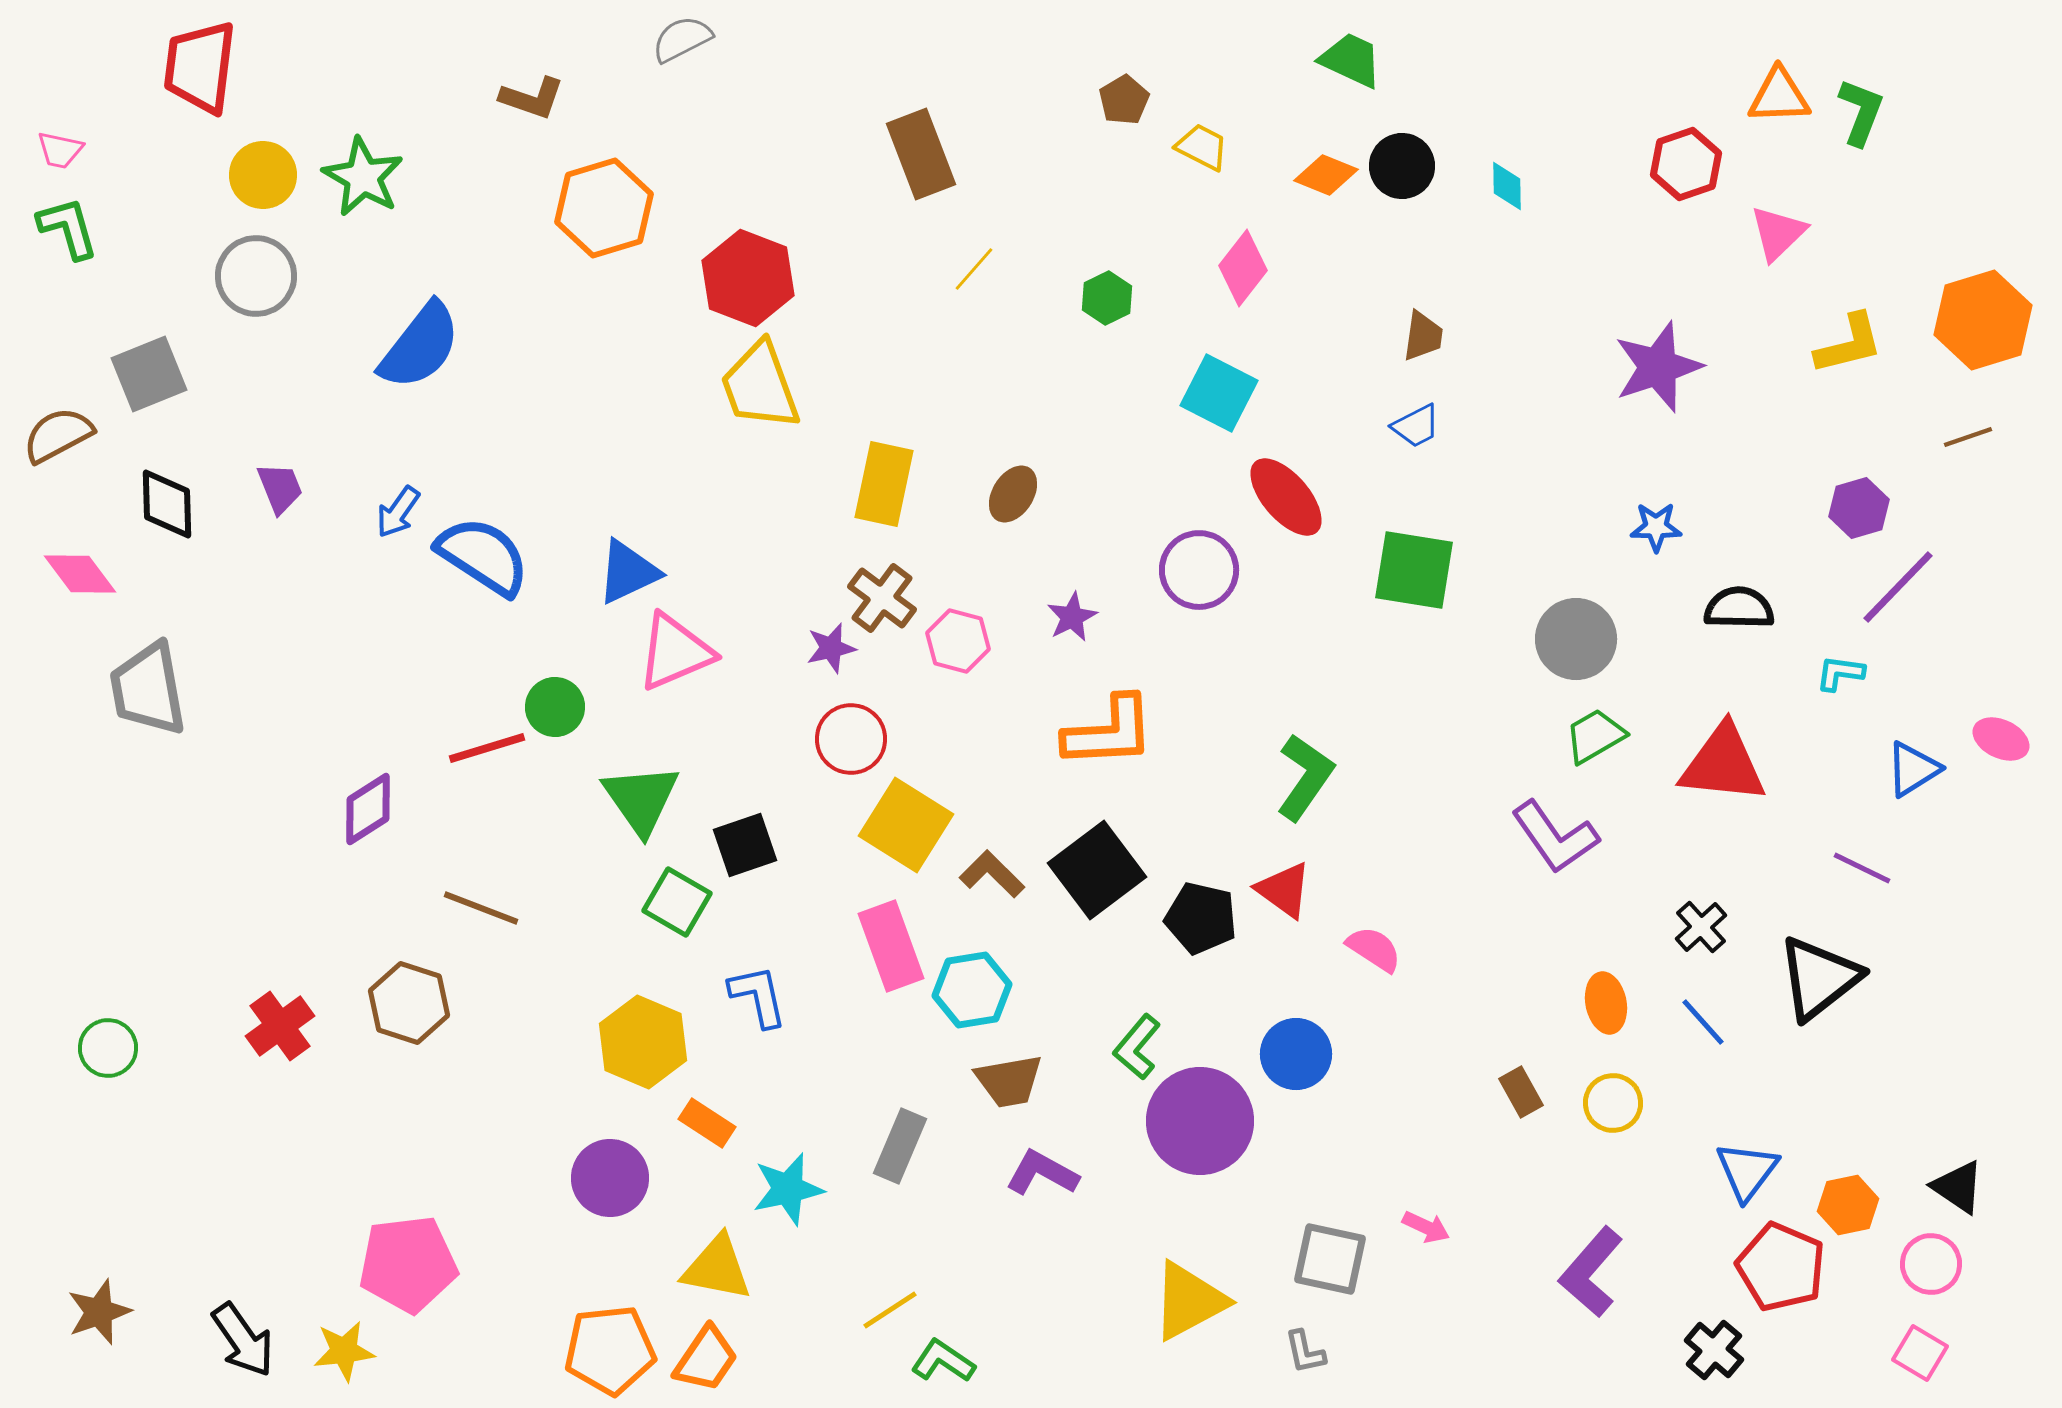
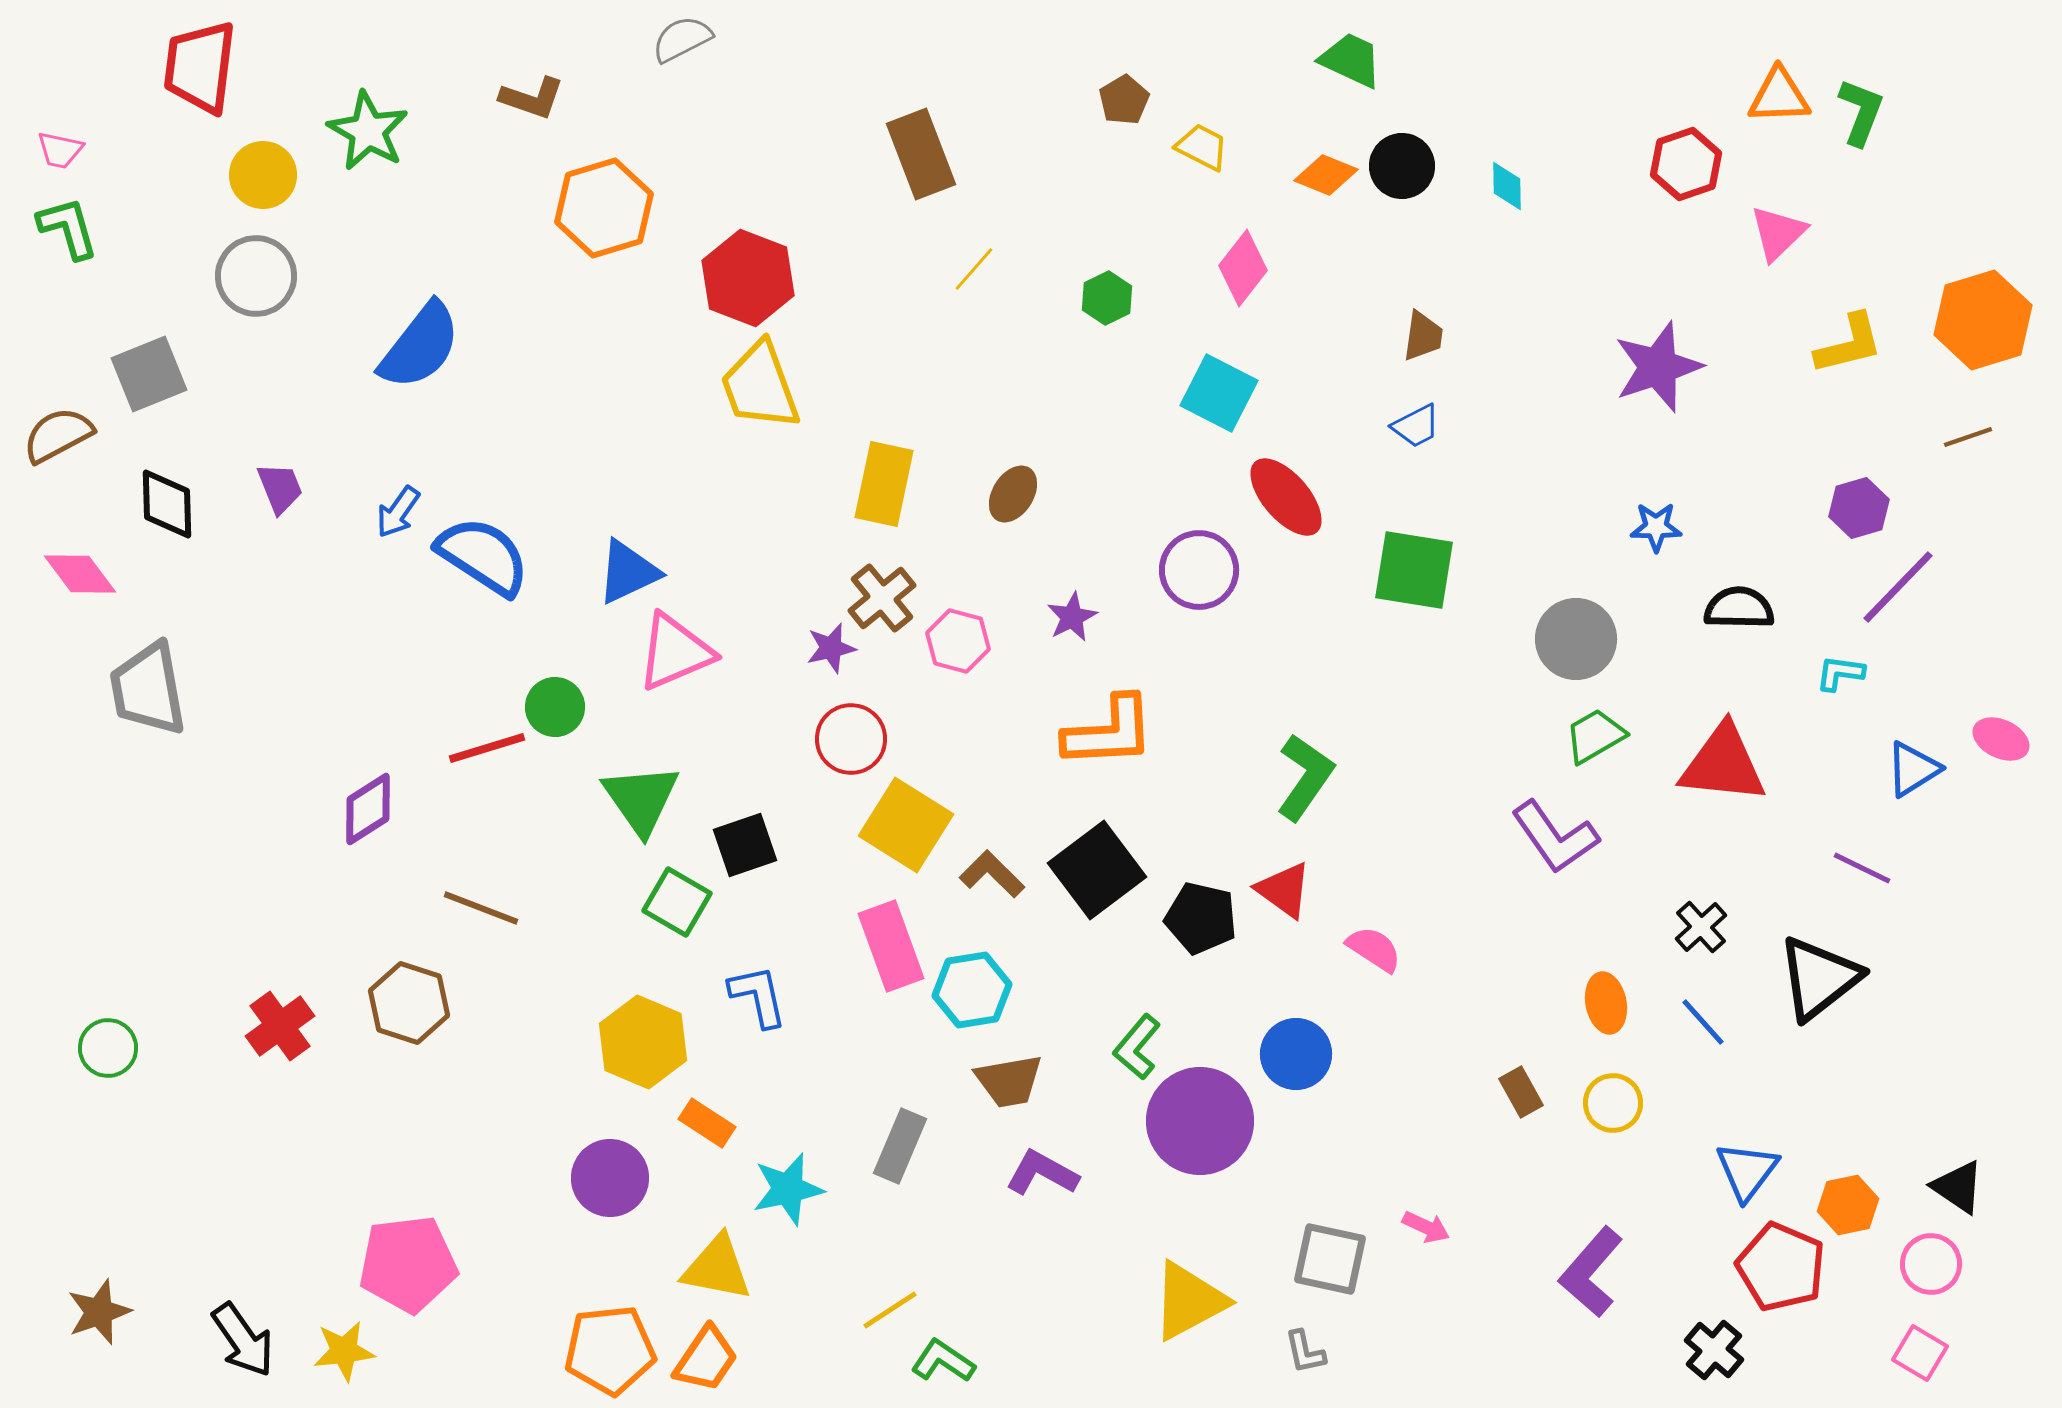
green star at (363, 177): moved 5 px right, 46 px up
brown cross at (882, 598): rotated 14 degrees clockwise
